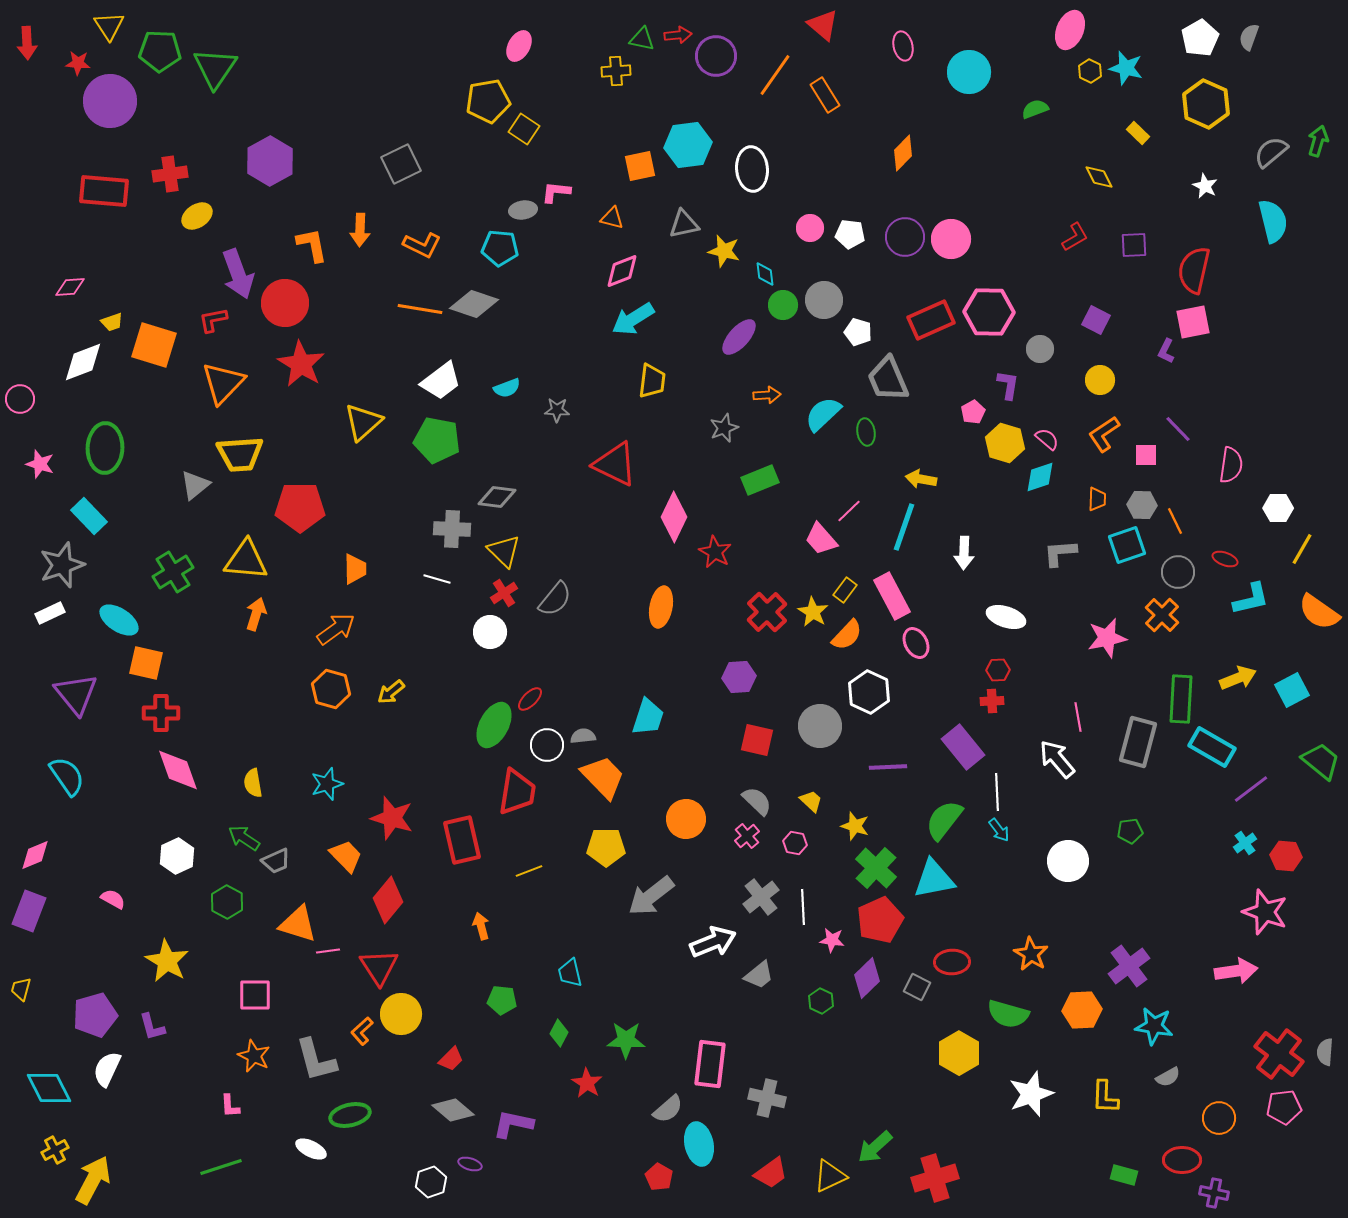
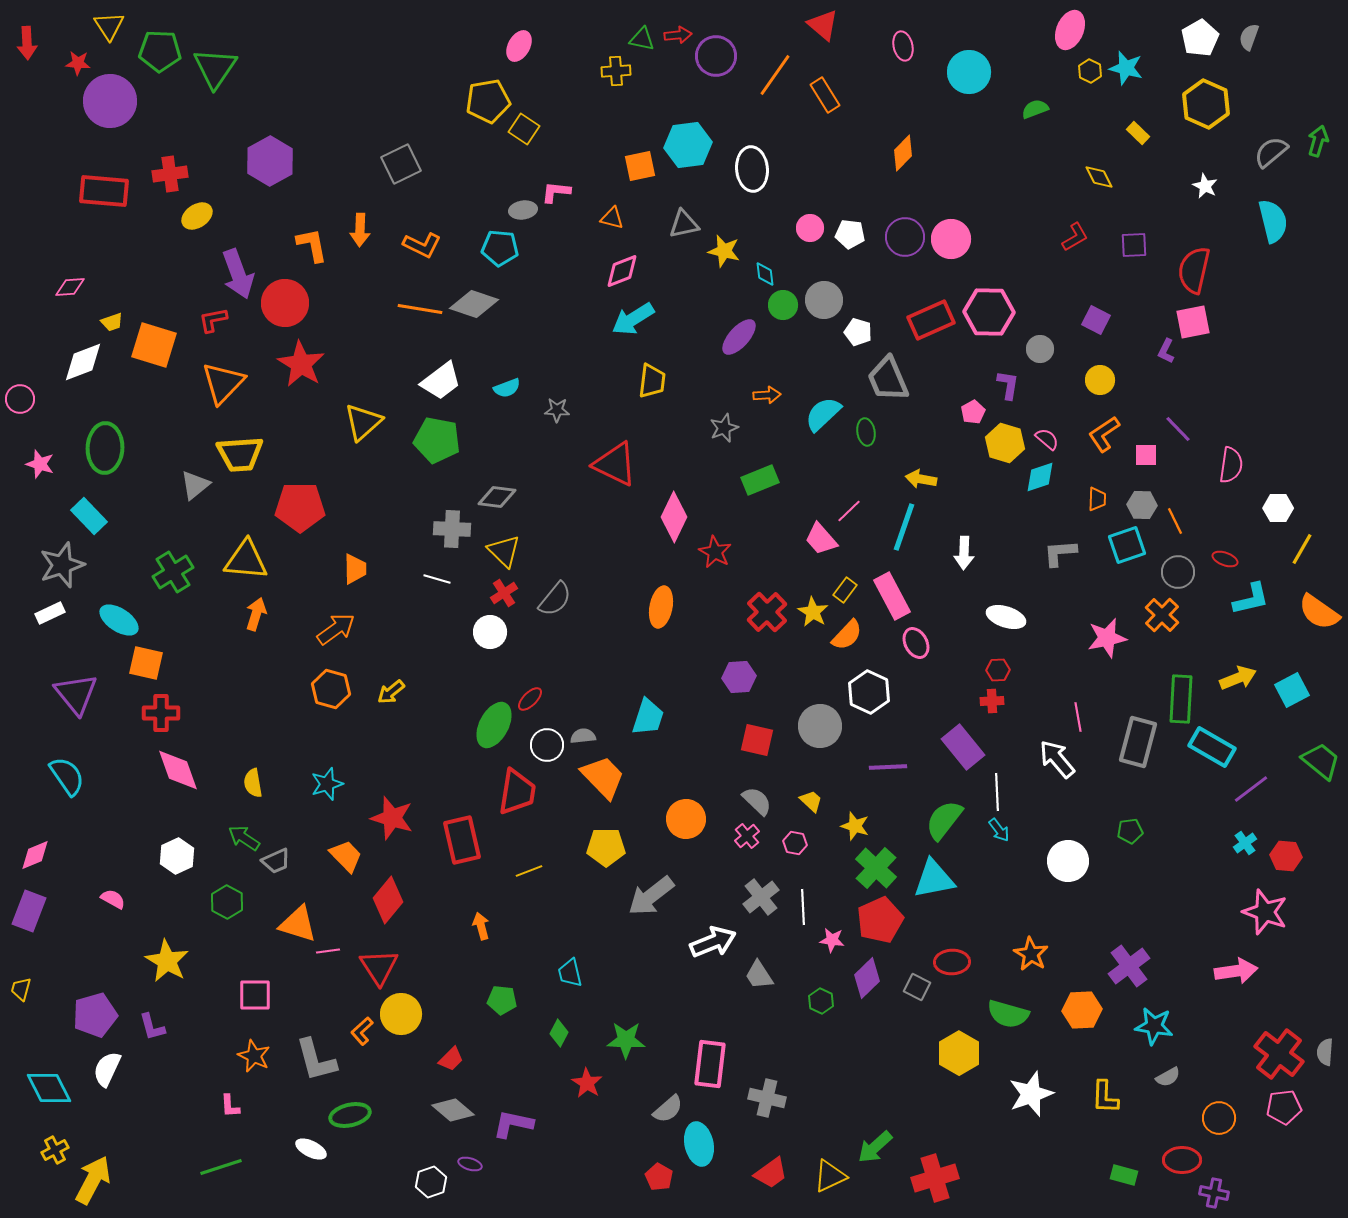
gray trapezoid at (759, 975): rotated 96 degrees clockwise
